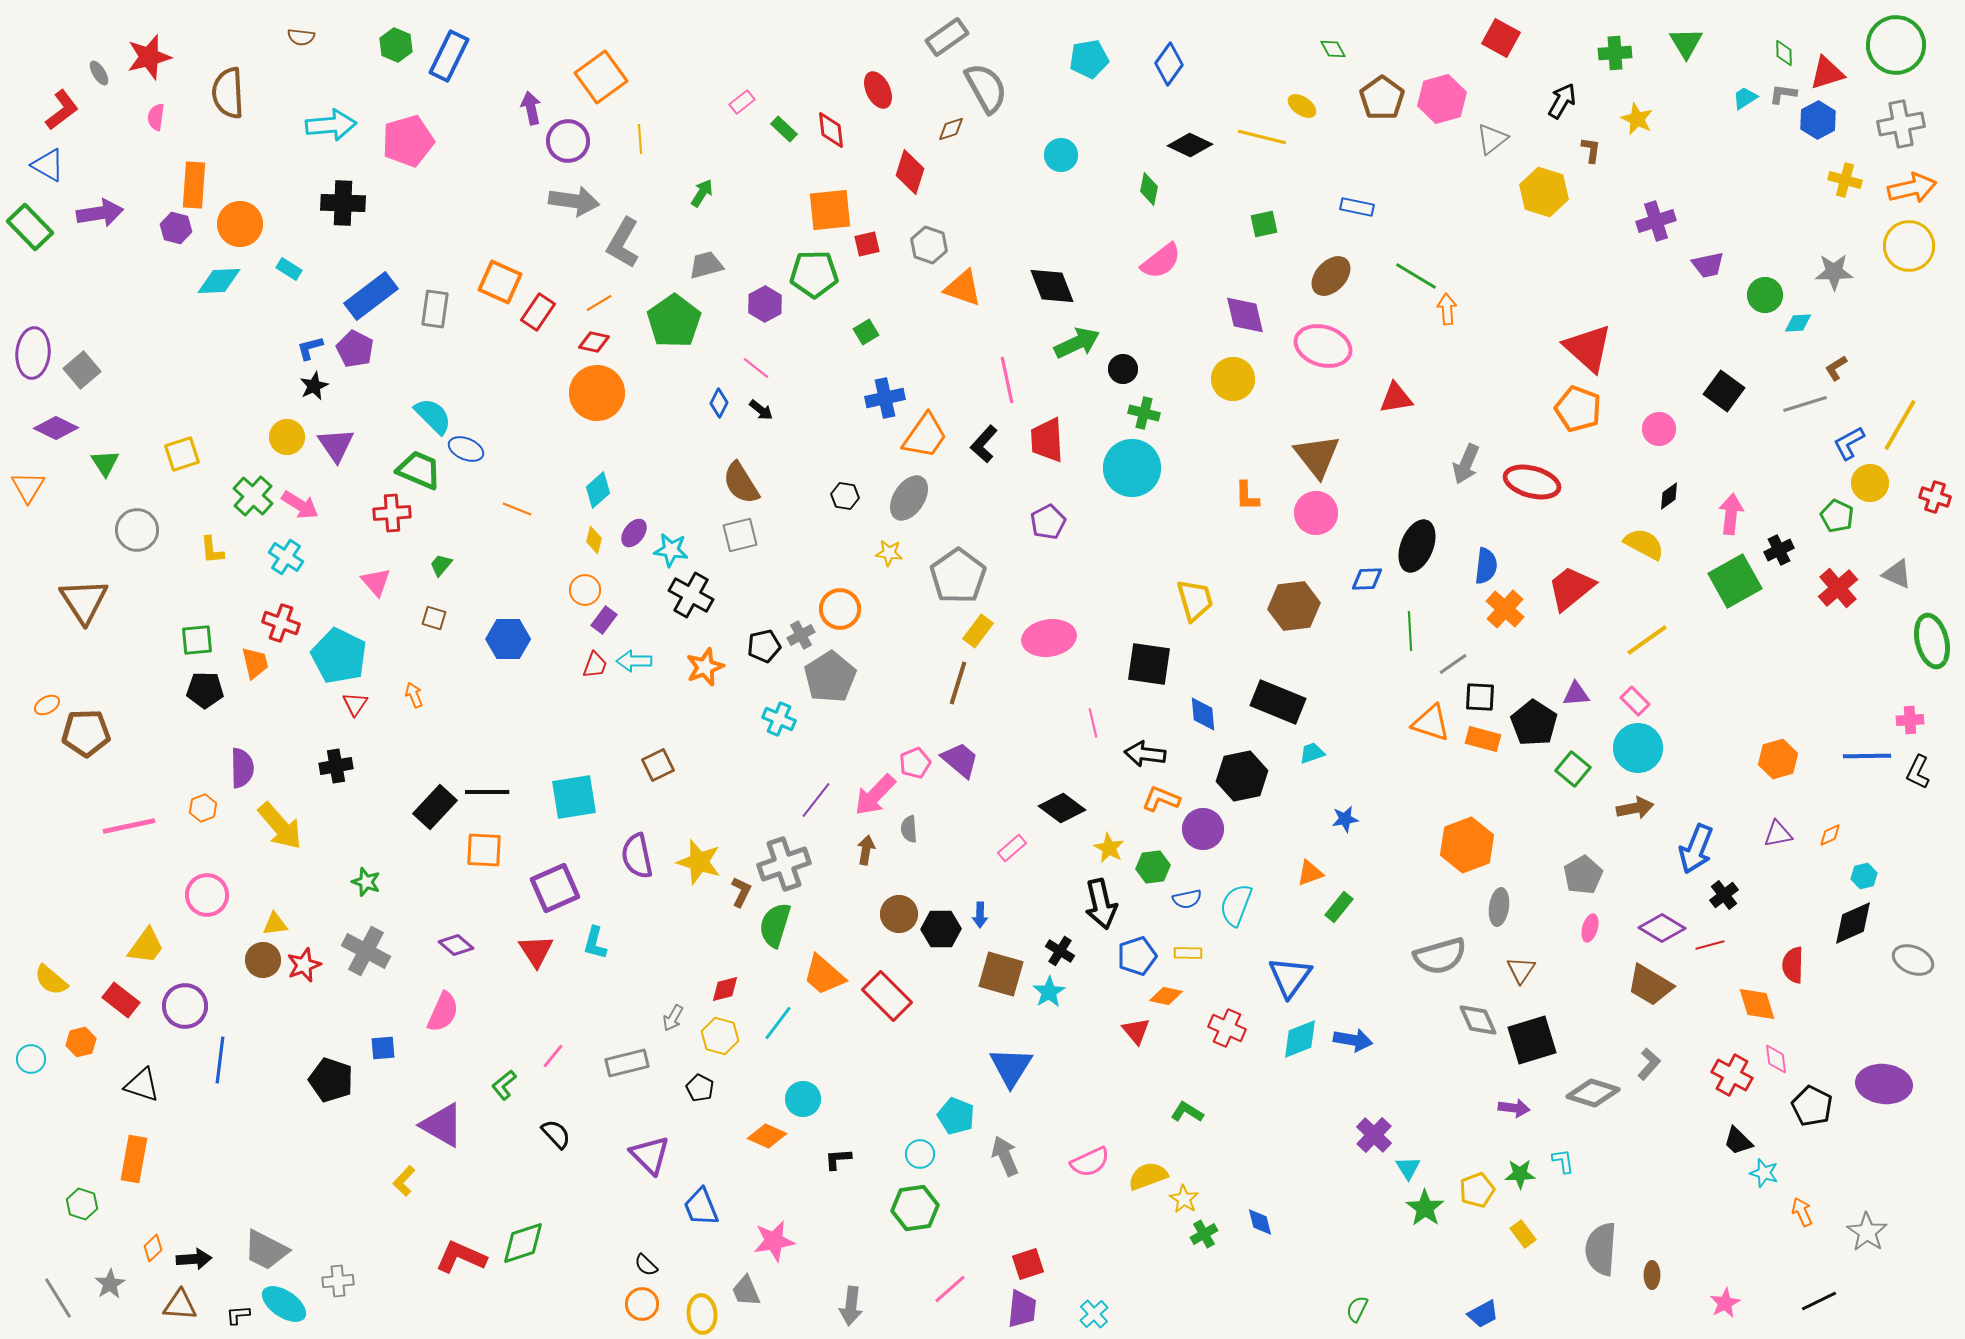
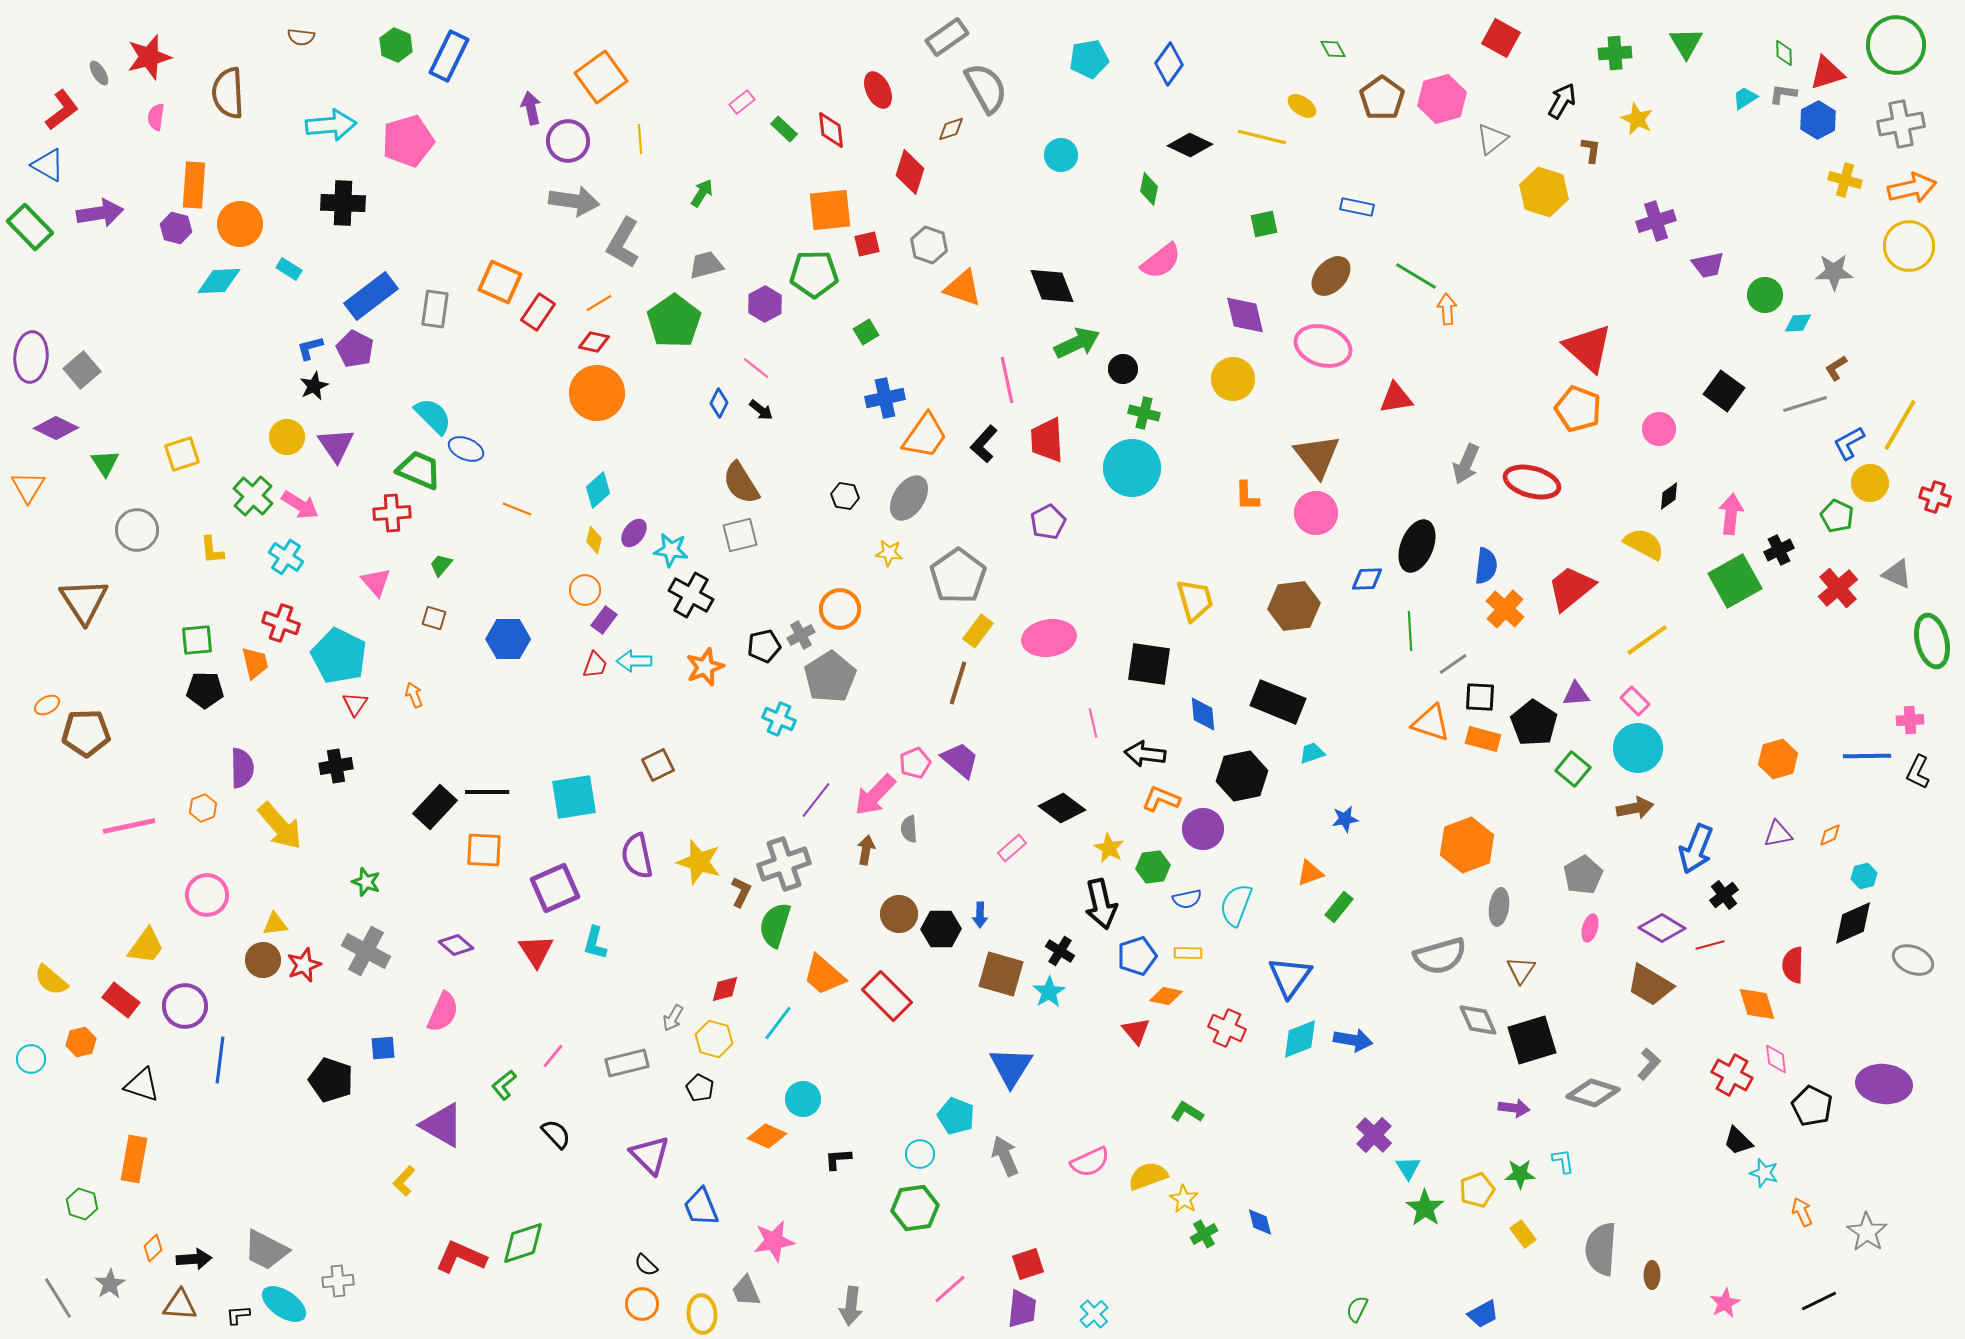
purple ellipse at (33, 353): moved 2 px left, 4 px down
yellow hexagon at (720, 1036): moved 6 px left, 3 px down
